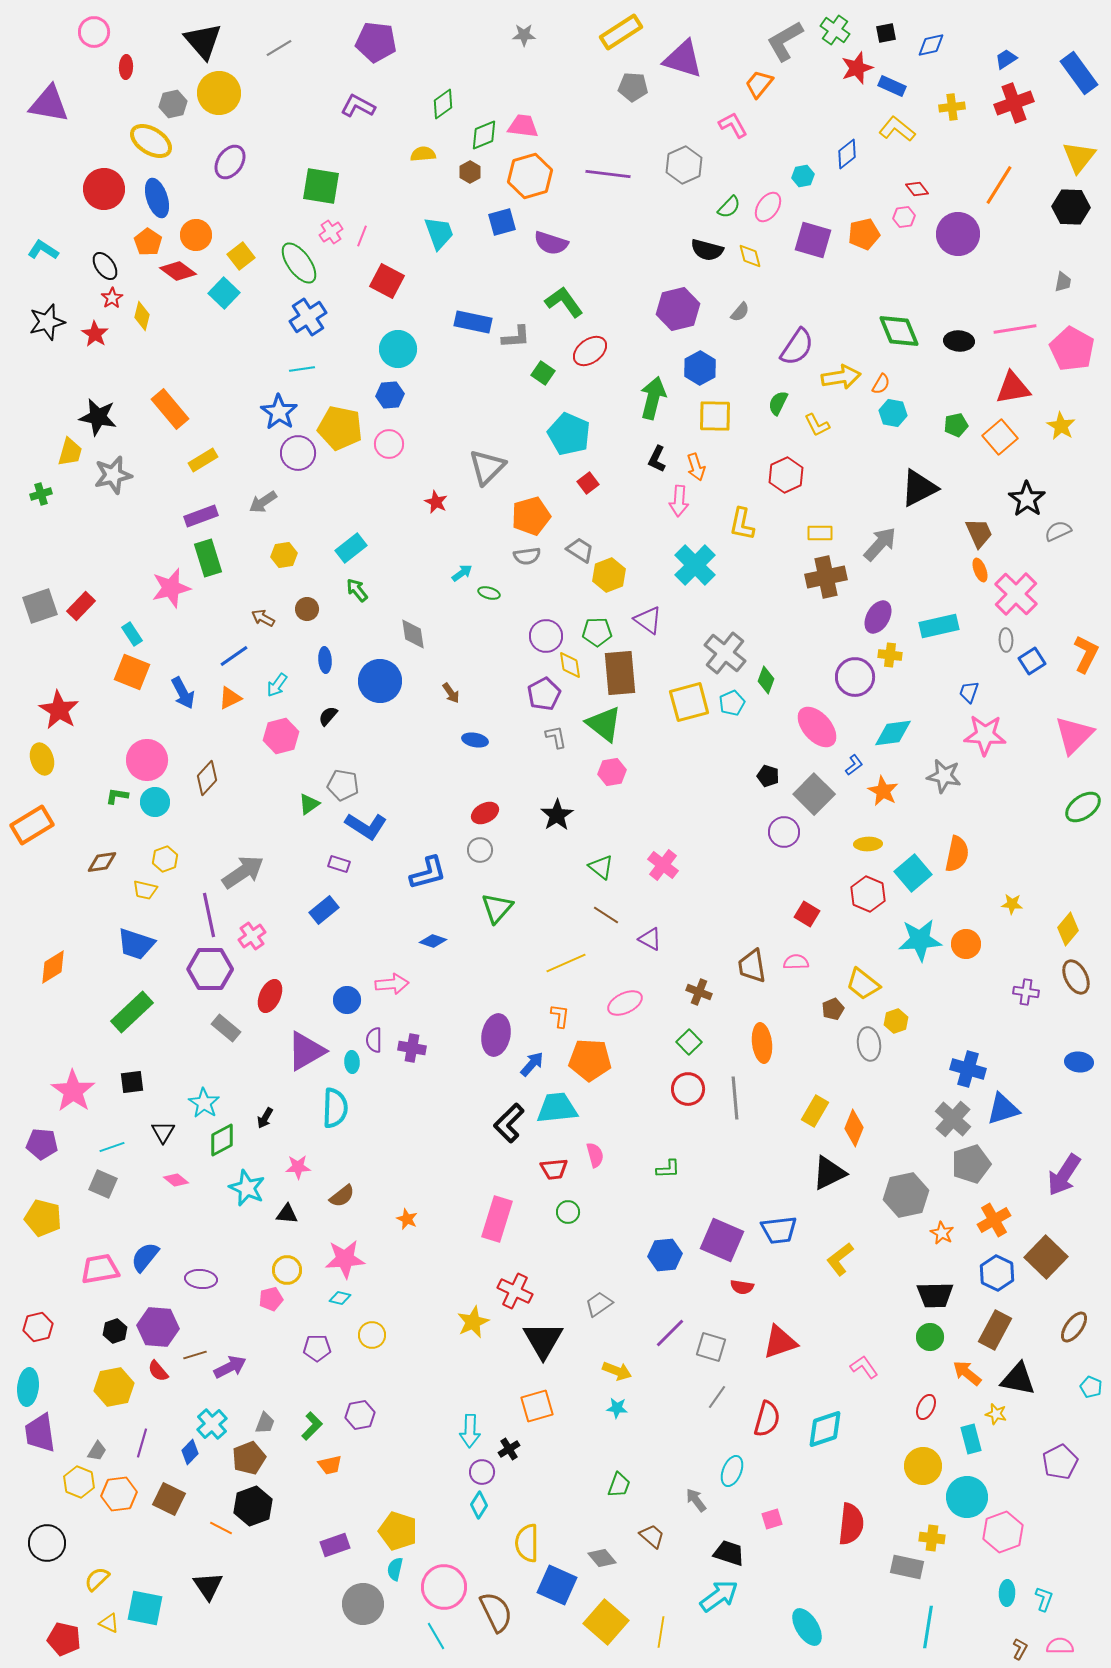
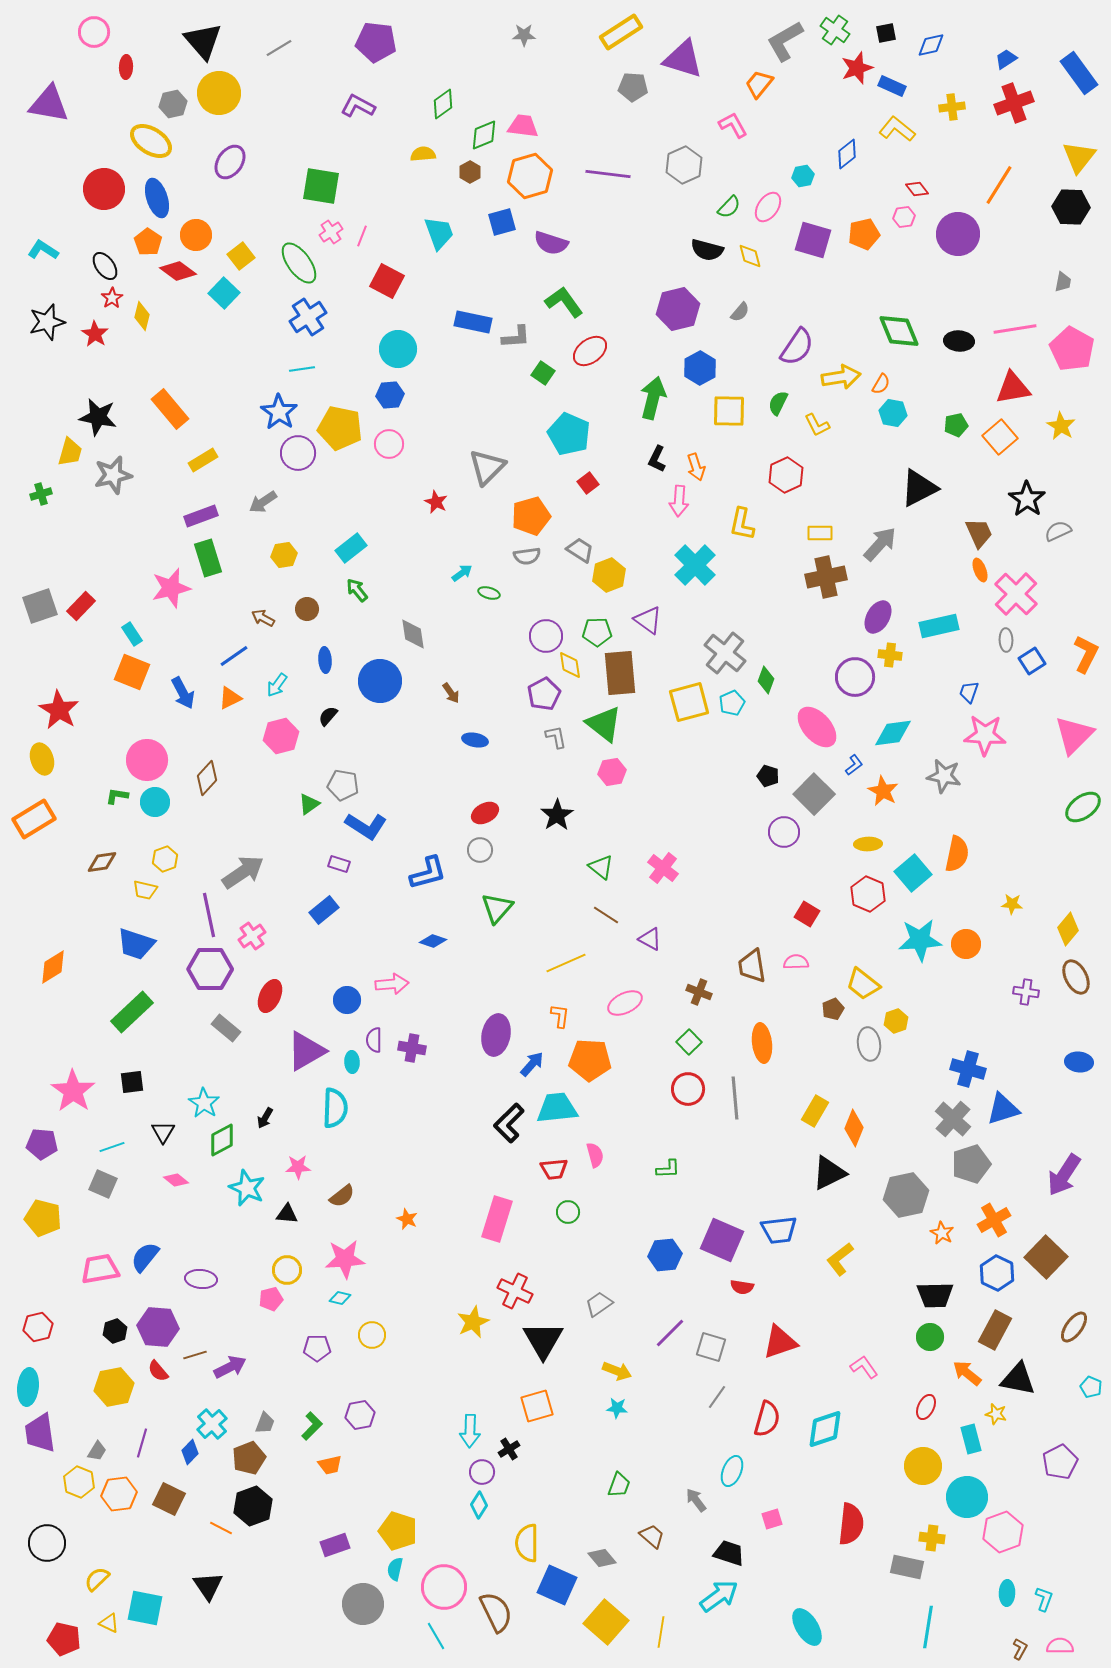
yellow square at (715, 416): moved 14 px right, 5 px up
orange rectangle at (32, 825): moved 2 px right, 6 px up
pink cross at (663, 865): moved 3 px down
